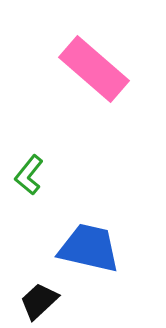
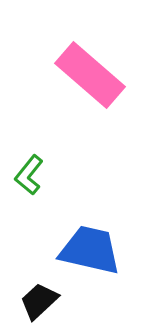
pink rectangle: moved 4 px left, 6 px down
blue trapezoid: moved 1 px right, 2 px down
